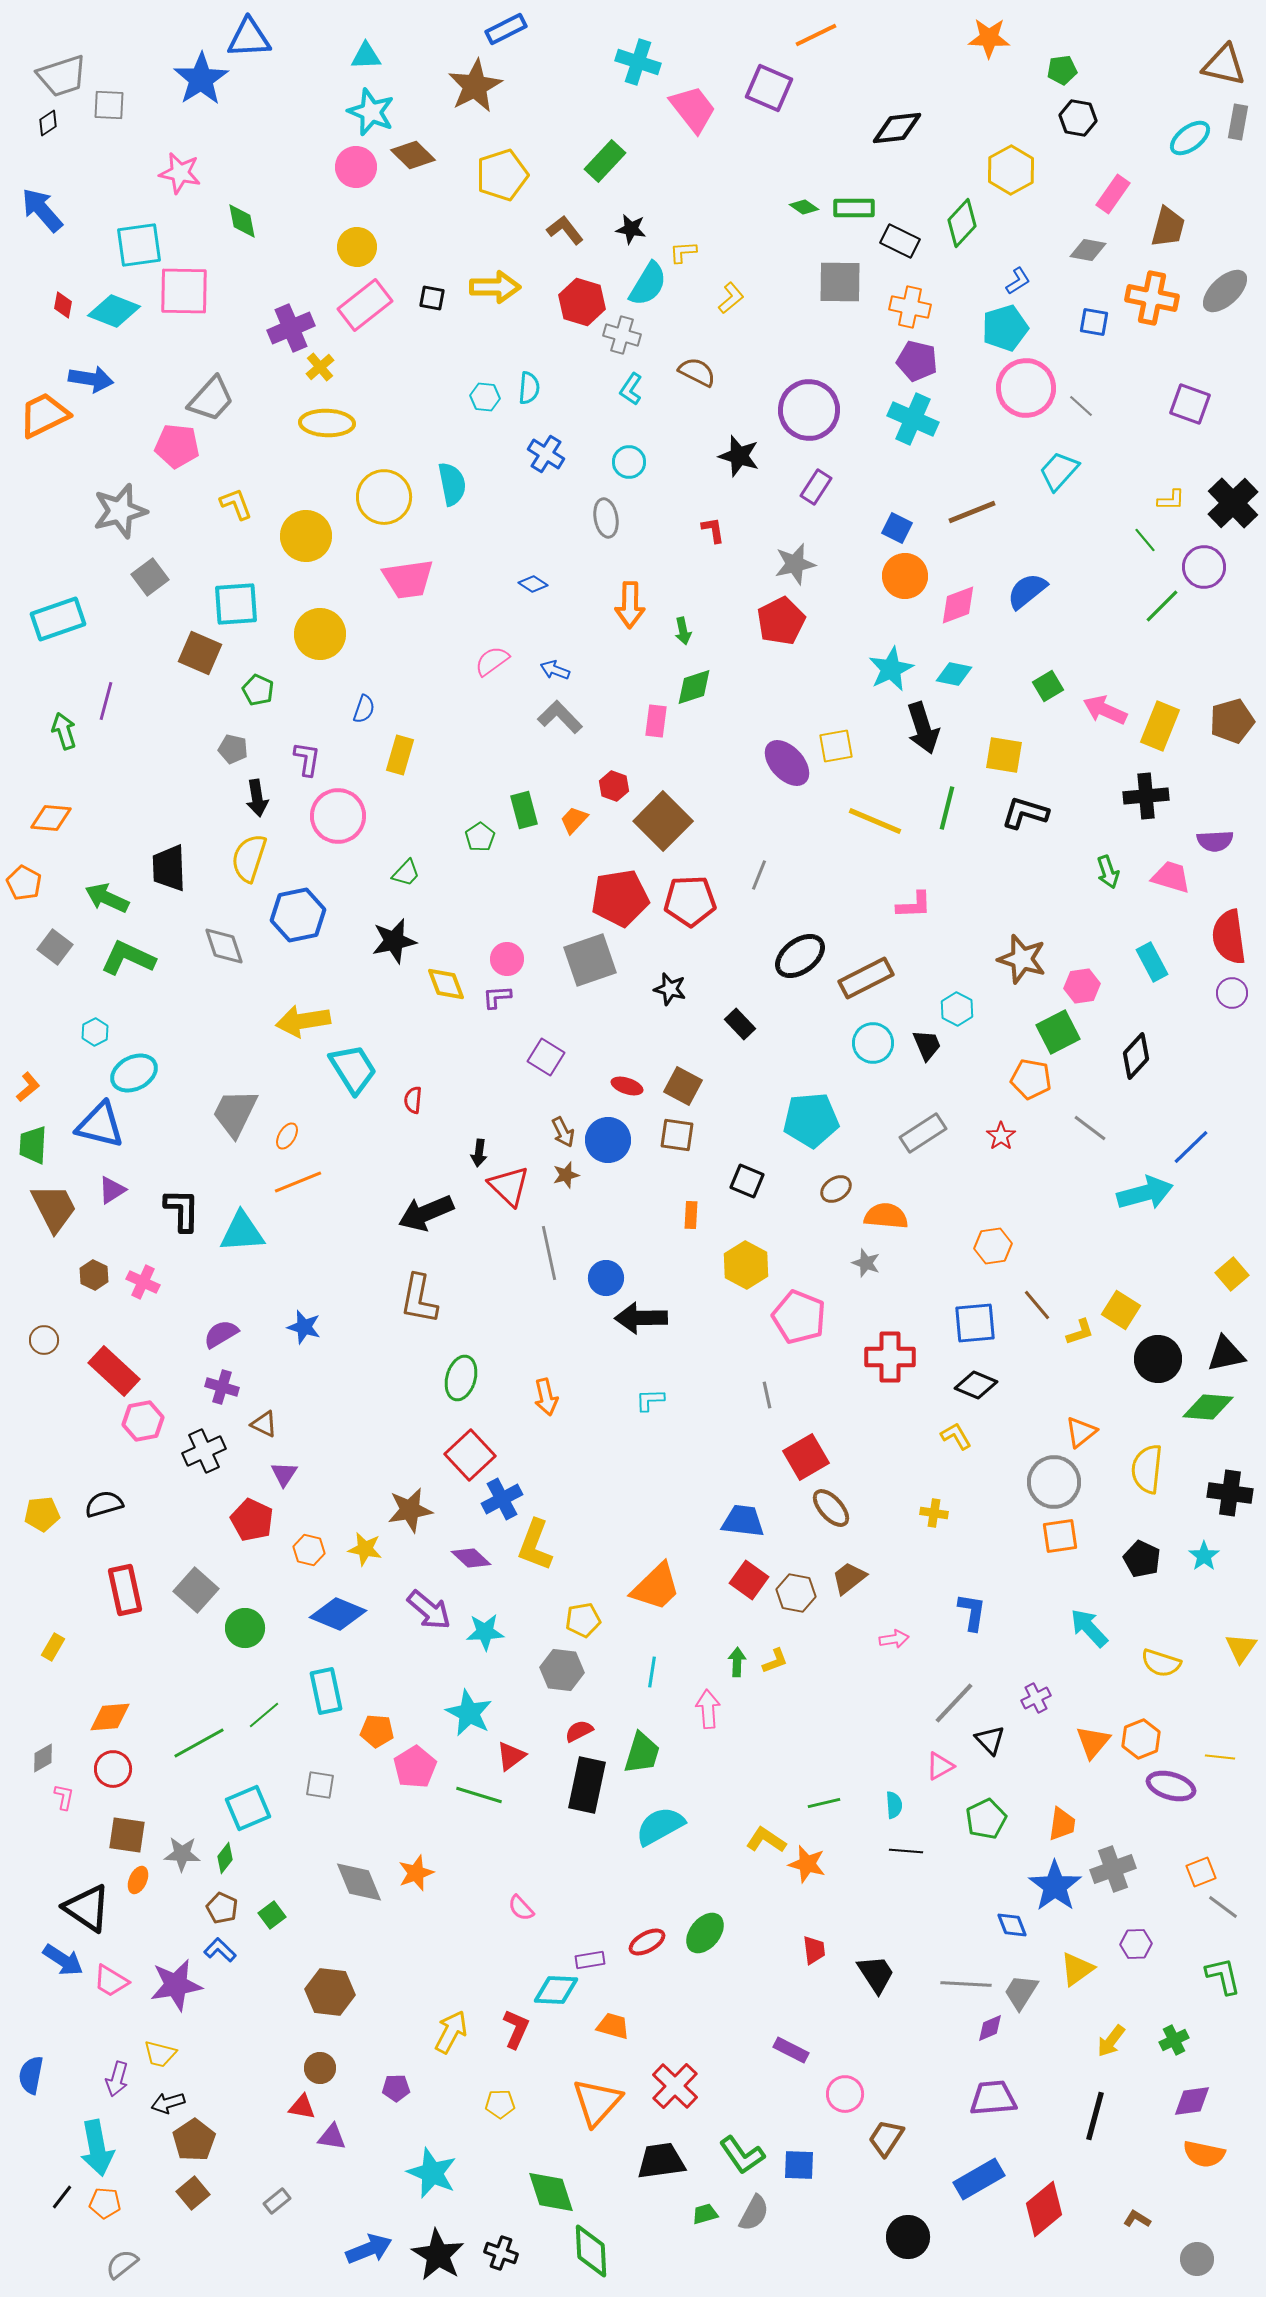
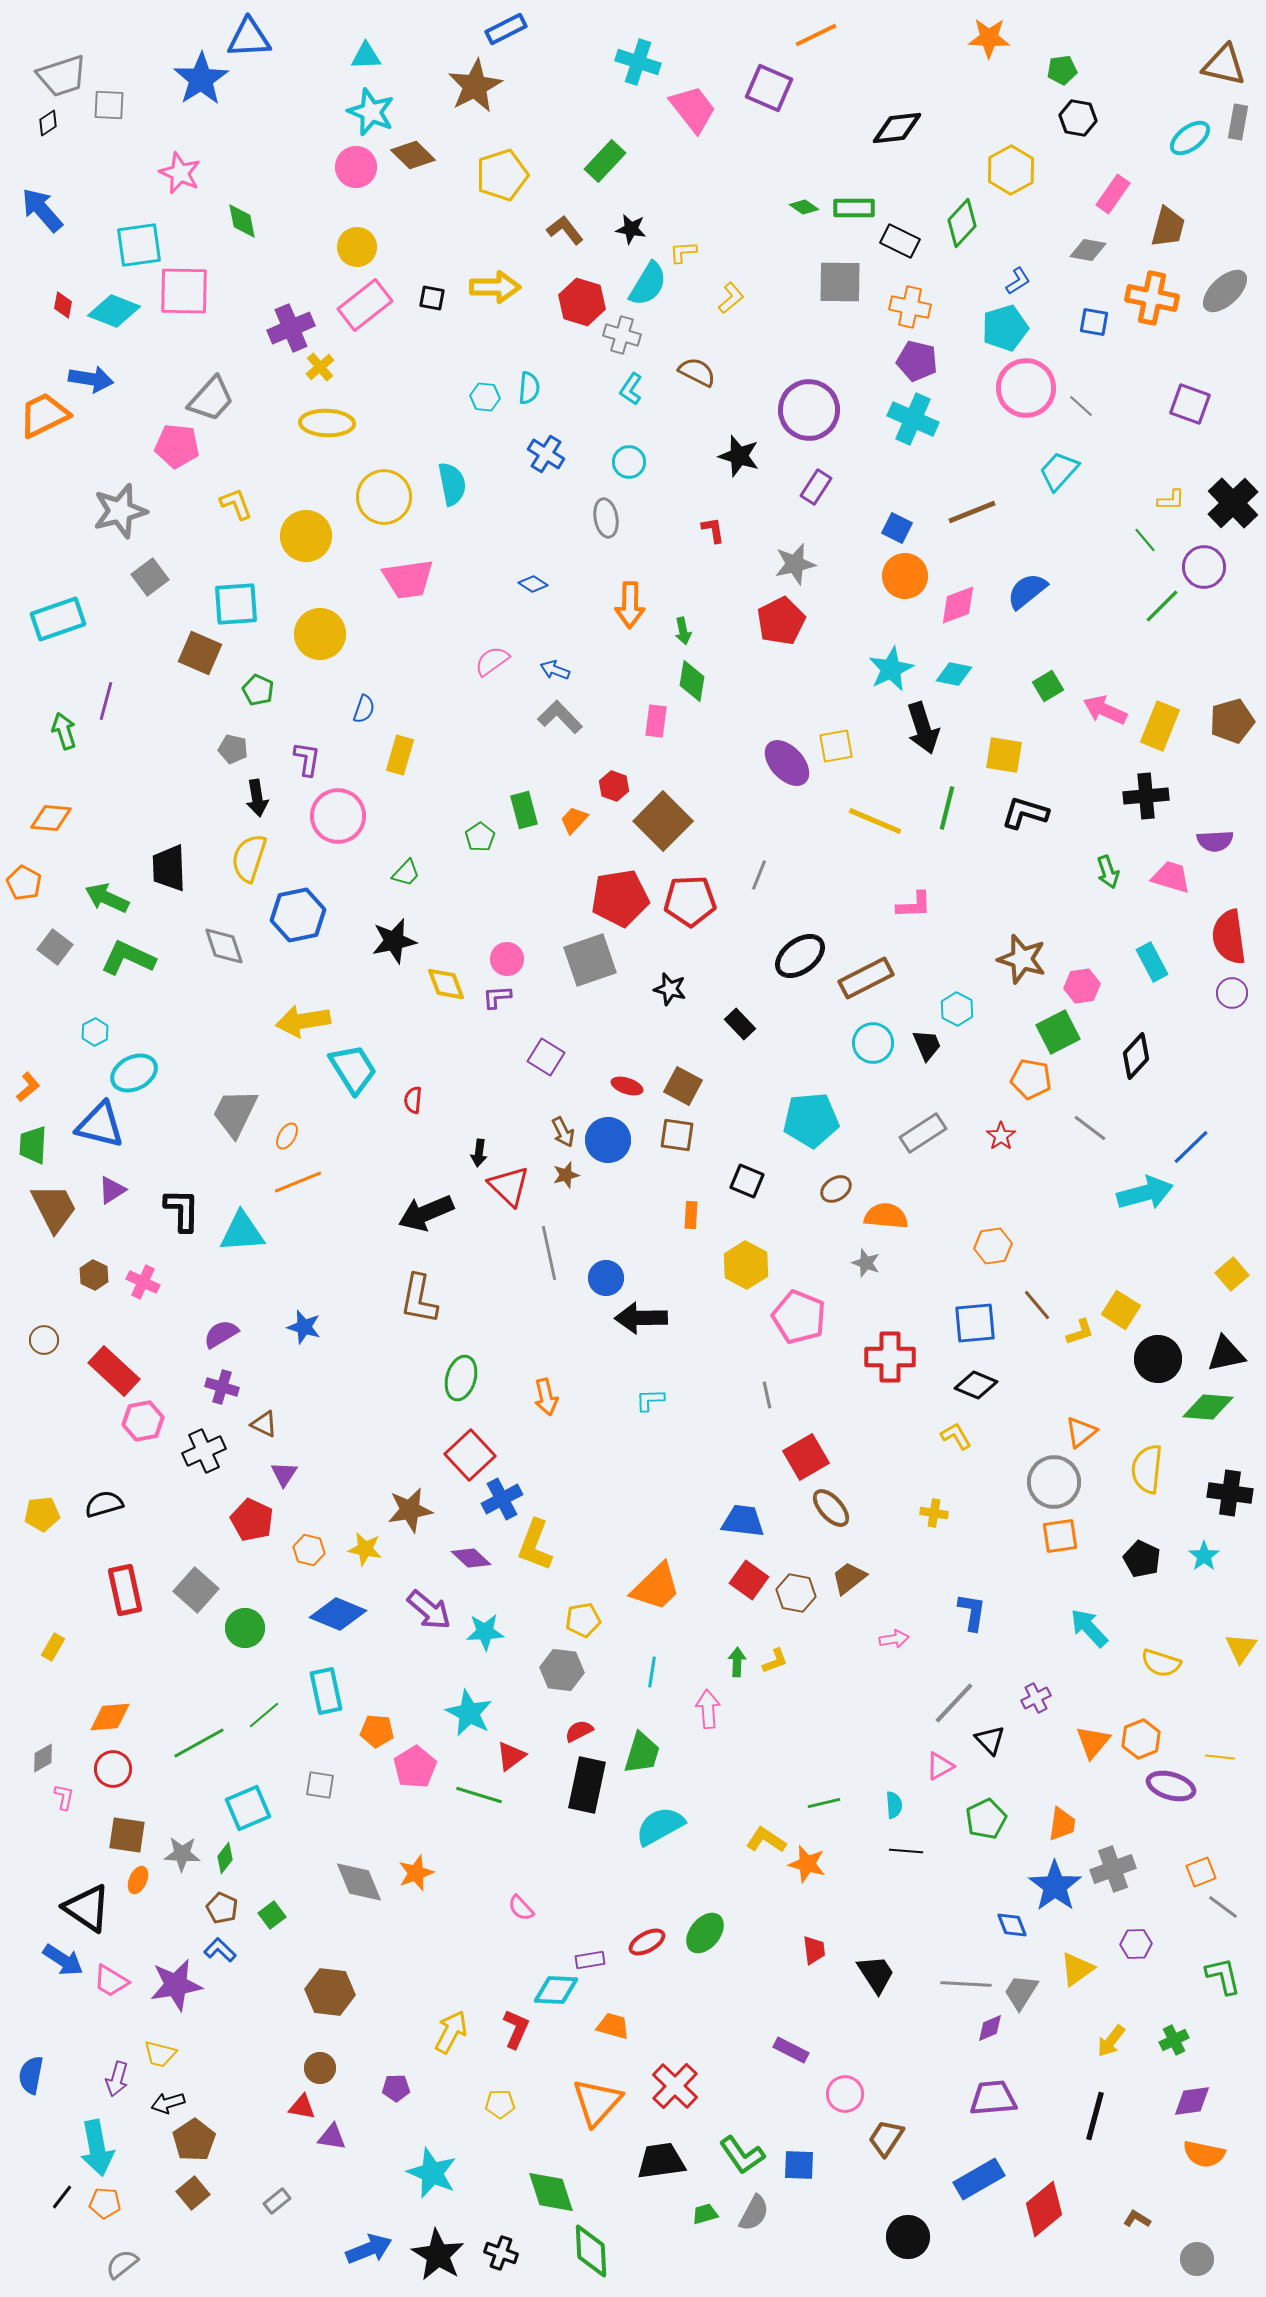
pink star at (180, 173): rotated 12 degrees clockwise
green diamond at (694, 687): moved 2 px left, 6 px up; rotated 63 degrees counterclockwise
